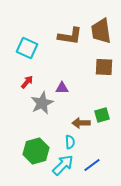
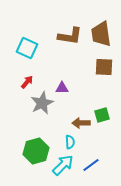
brown trapezoid: moved 3 px down
blue line: moved 1 px left
